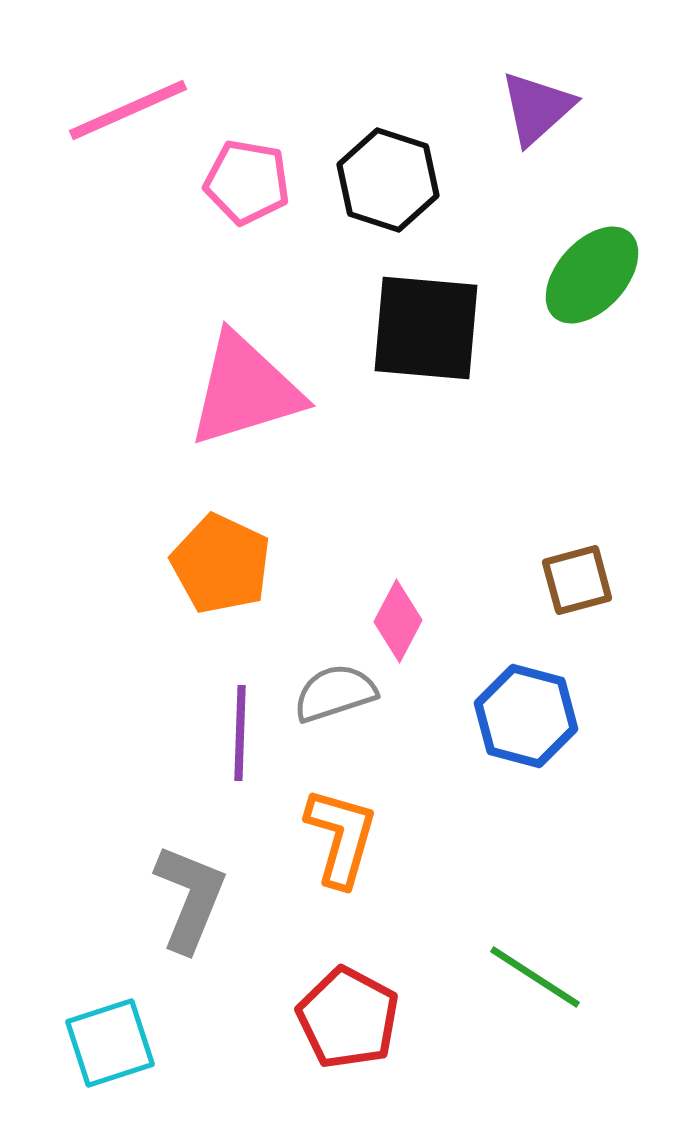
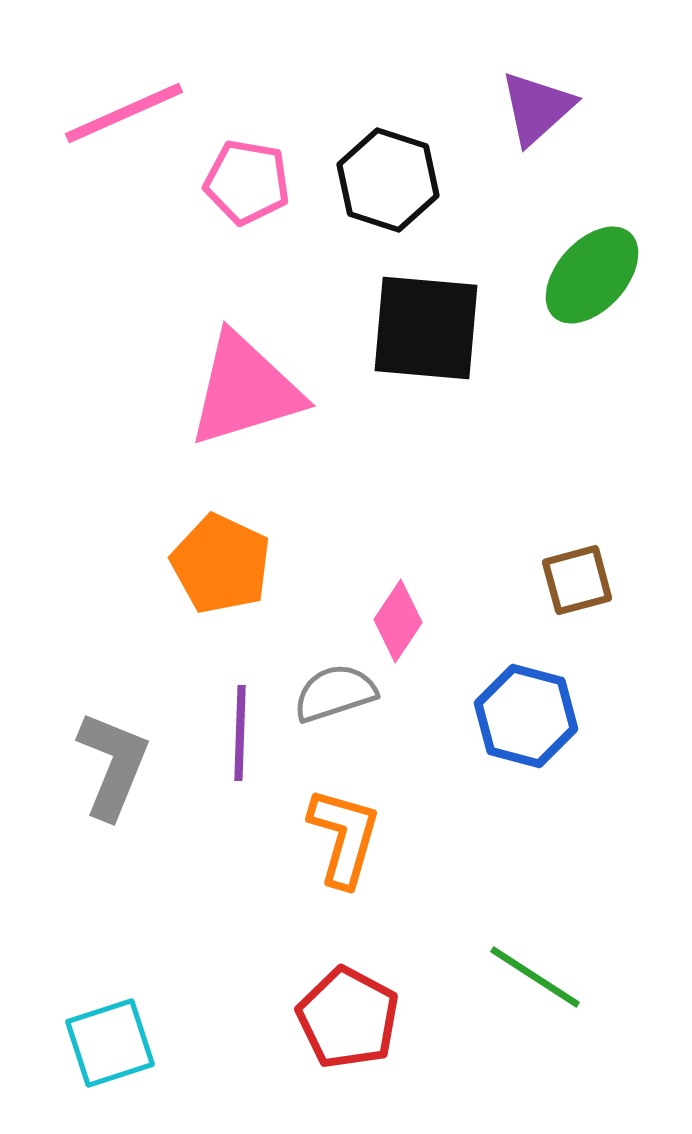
pink line: moved 4 px left, 3 px down
pink diamond: rotated 6 degrees clockwise
orange L-shape: moved 3 px right
gray L-shape: moved 77 px left, 133 px up
